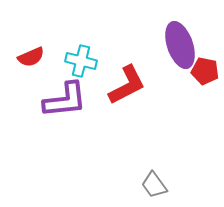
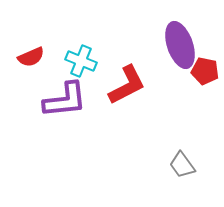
cyan cross: rotated 8 degrees clockwise
gray trapezoid: moved 28 px right, 20 px up
